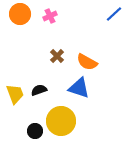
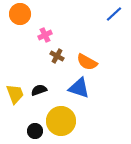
pink cross: moved 5 px left, 19 px down
brown cross: rotated 16 degrees counterclockwise
